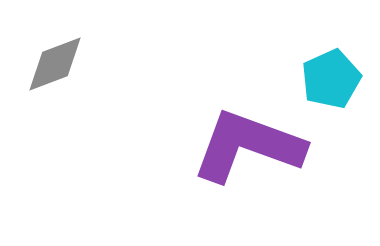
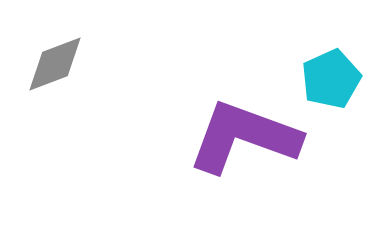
purple L-shape: moved 4 px left, 9 px up
